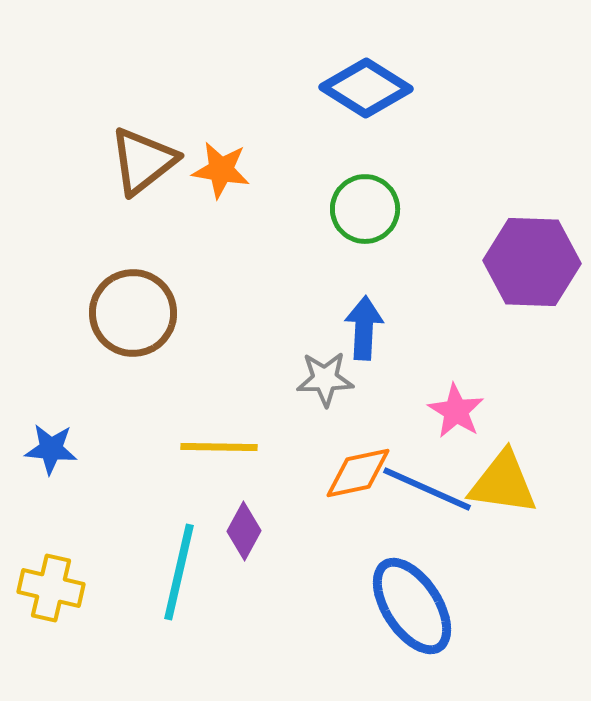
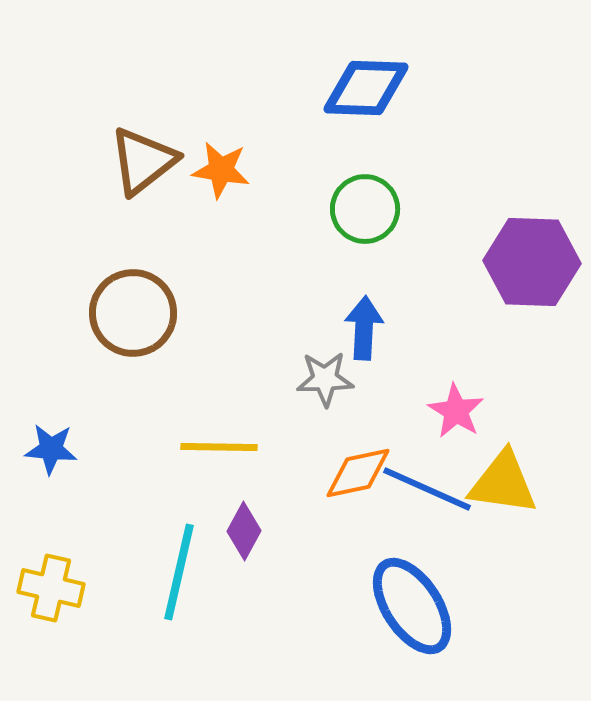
blue diamond: rotated 30 degrees counterclockwise
